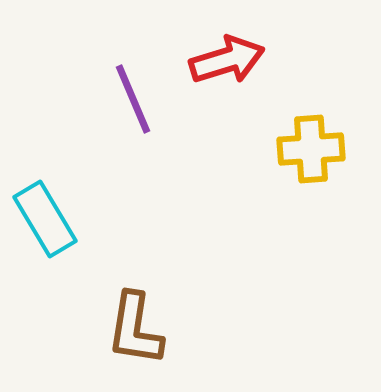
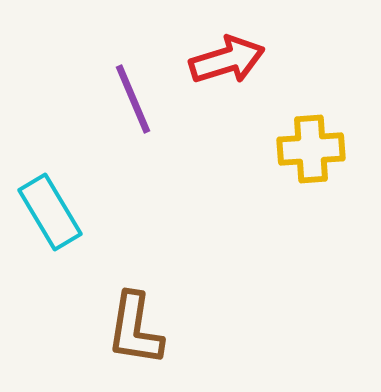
cyan rectangle: moved 5 px right, 7 px up
